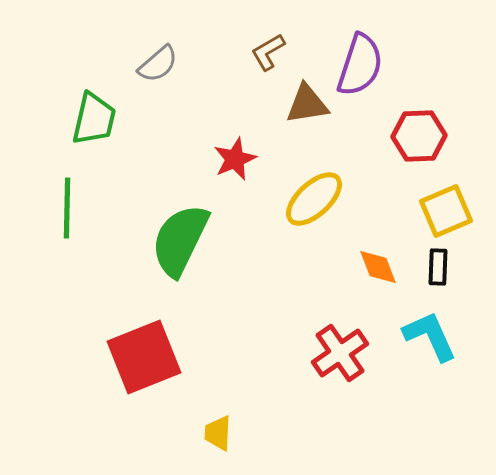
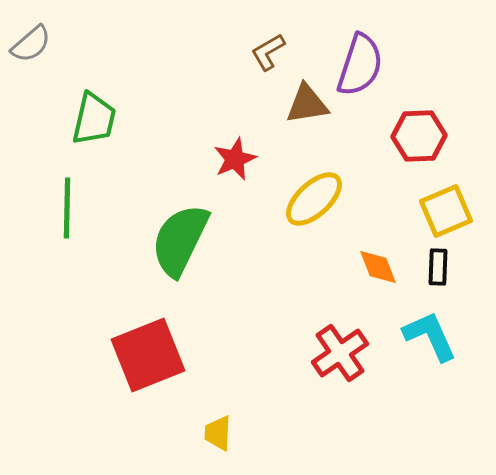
gray semicircle: moved 127 px left, 20 px up
red square: moved 4 px right, 2 px up
